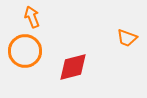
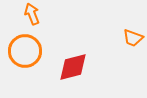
orange arrow: moved 3 px up
orange trapezoid: moved 6 px right
